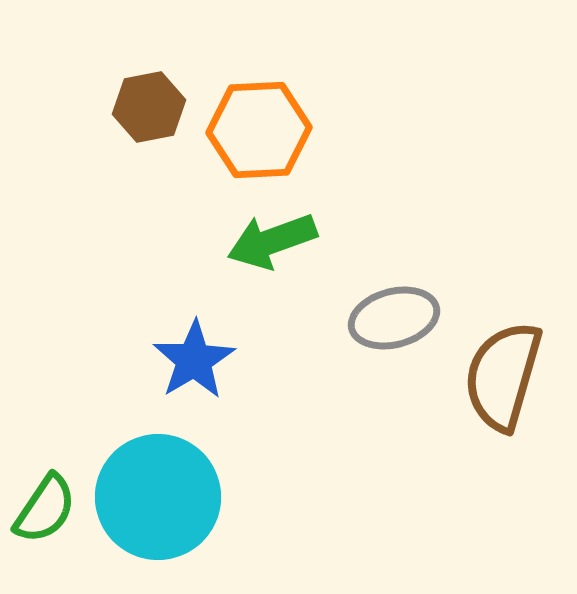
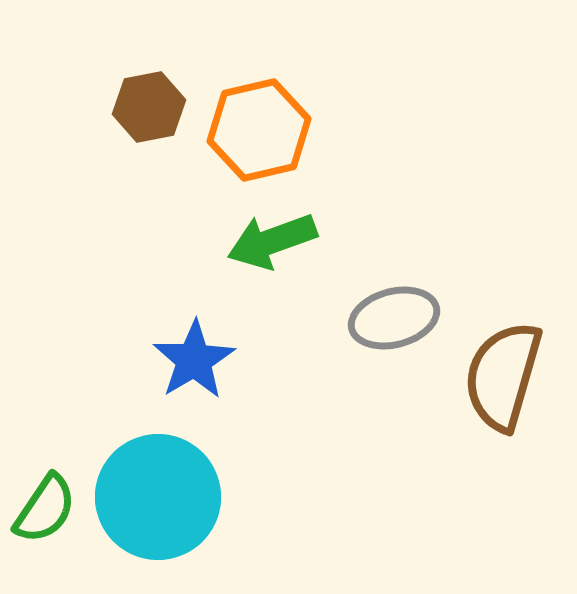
orange hexagon: rotated 10 degrees counterclockwise
